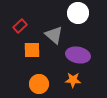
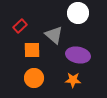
orange circle: moved 5 px left, 6 px up
